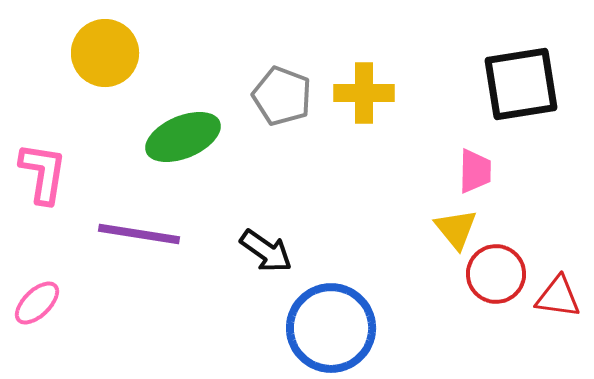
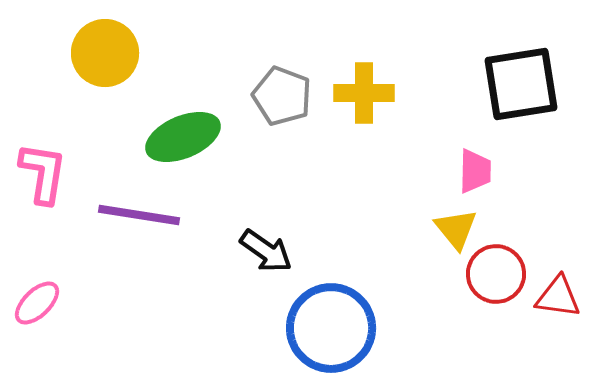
purple line: moved 19 px up
